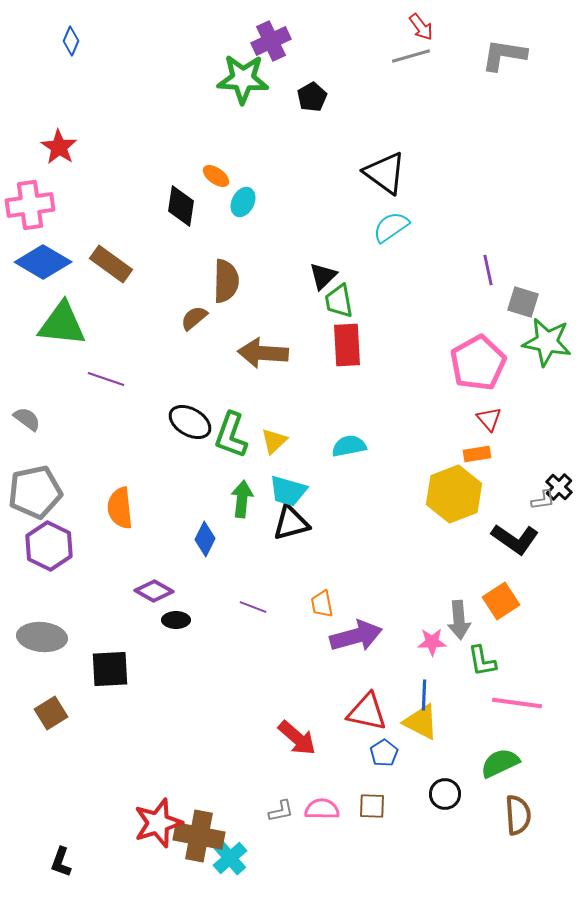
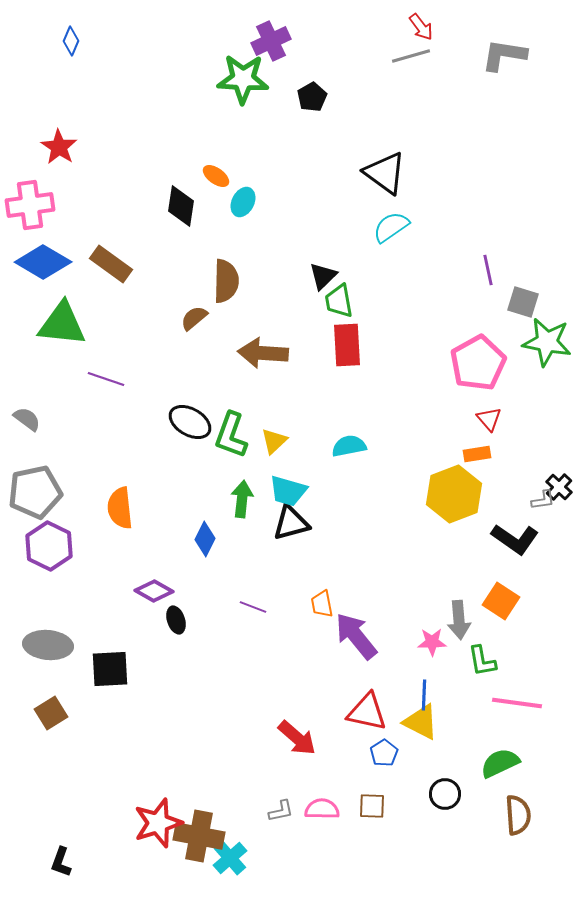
orange square at (501, 601): rotated 24 degrees counterclockwise
black ellipse at (176, 620): rotated 72 degrees clockwise
purple arrow at (356, 636): rotated 114 degrees counterclockwise
gray ellipse at (42, 637): moved 6 px right, 8 px down
